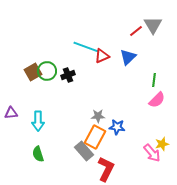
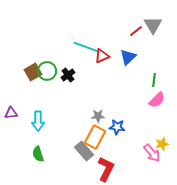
black cross: rotated 16 degrees counterclockwise
